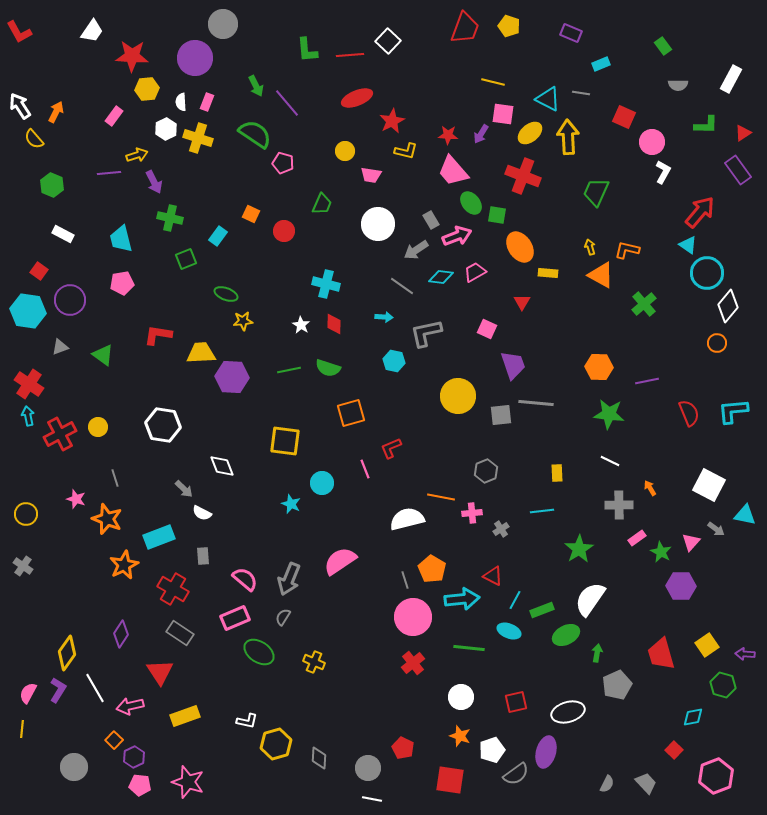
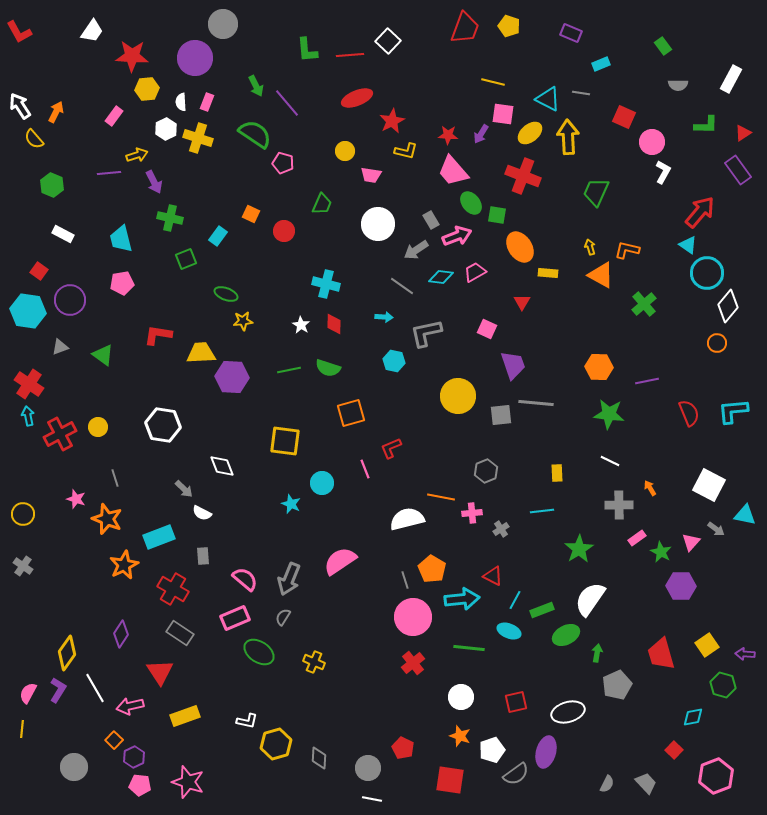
yellow circle at (26, 514): moved 3 px left
